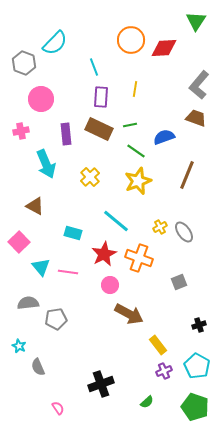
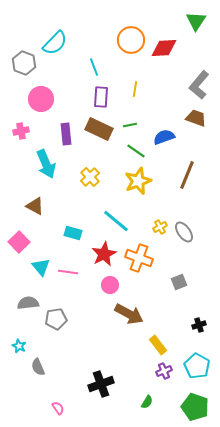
green semicircle at (147, 402): rotated 16 degrees counterclockwise
